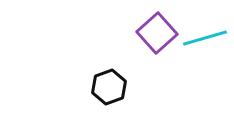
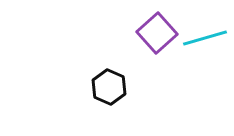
black hexagon: rotated 16 degrees counterclockwise
